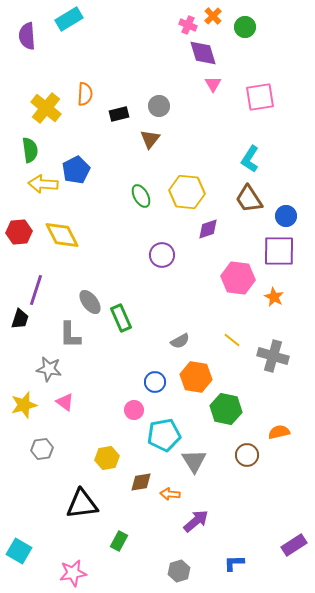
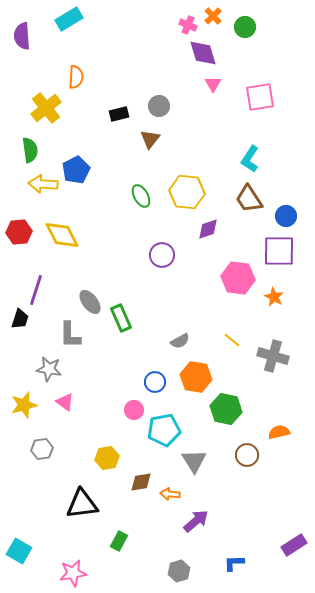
purple semicircle at (27, 36): moved 5 px left
orange semicircle at (85, 94): moved 9 px left, 17 px up
yellow cross at (46, 108): rotated 12 degrees clockwise
cyan pentagon at (164, 435): moved 5 px up
